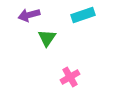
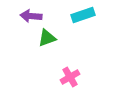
purple arrow: moved 2 px right, 1 px down; rotated 20 degrees clockwise
green triangle: rotated 36 degrees clockwise
